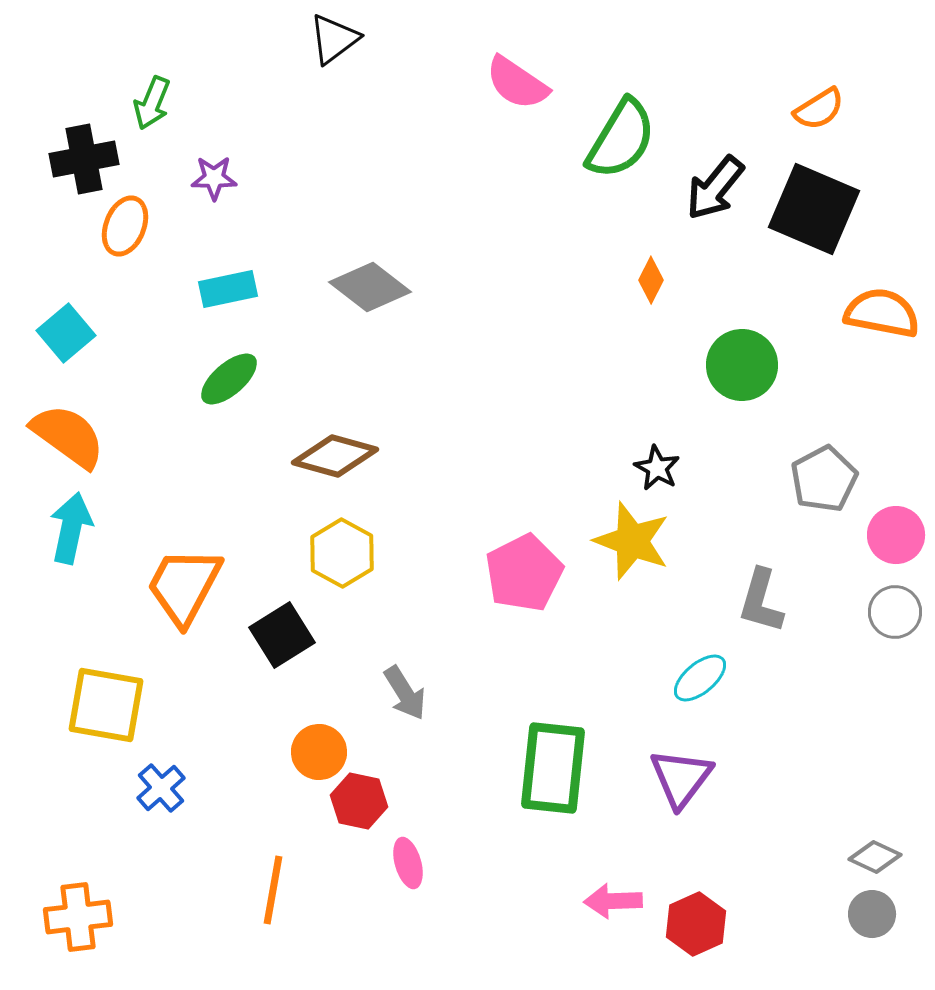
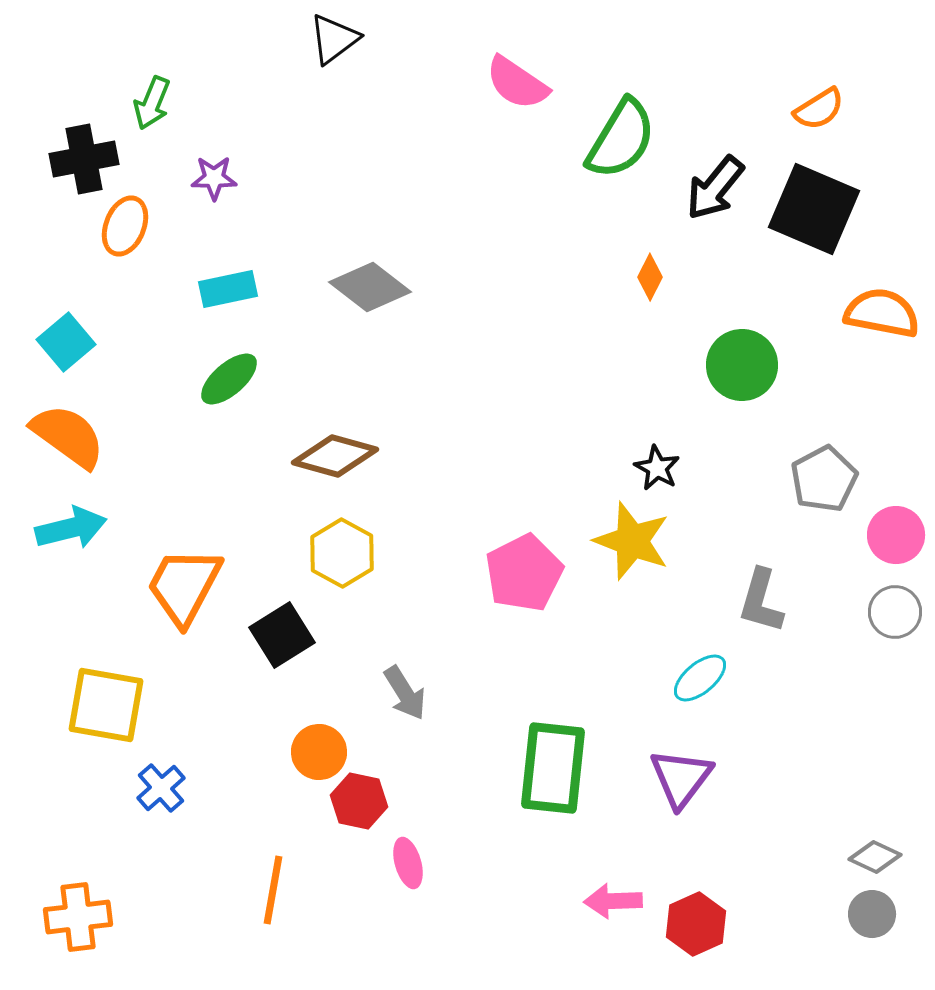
orange diamond at (651, 280): moved 1 px left, 3 px up
cyan square at (66, 333): moved 9 px down
cyan arrow at (71, 528): rotated 64 degrees clockwise
